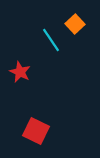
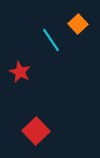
orange square: moved 3 px right
red square: rotated 20 degrees clockwise
